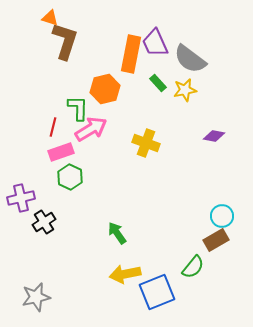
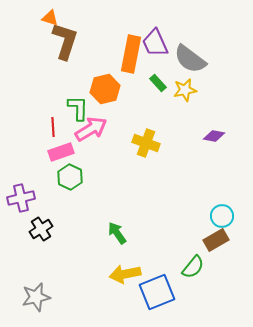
red line: rotated 18 degrees counterclockwise
black cross: moved 3 px left, 7 px down
